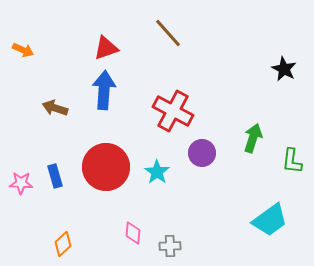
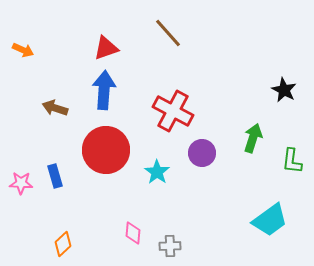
black star: moved 21 px down
red circle: moved 17 px up
